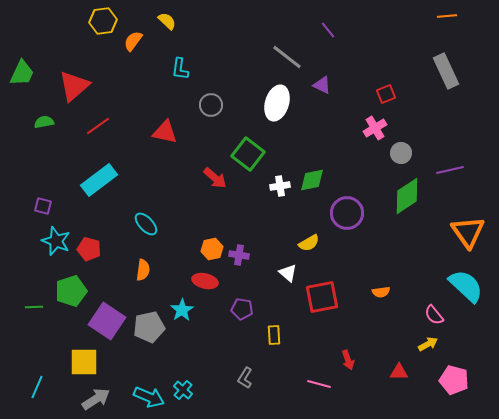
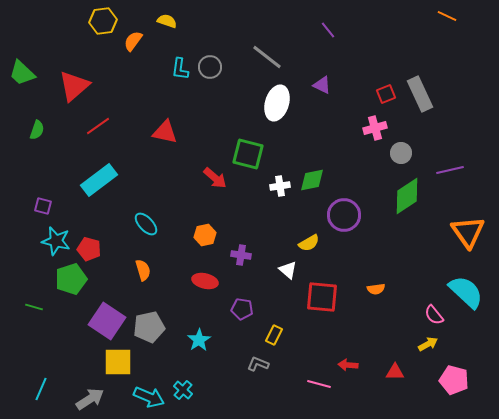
orange line at (447, 16): rotated 30 degrees clockwise
yellow semicircle at (167, 21): rotated 24 degrees counterclockwise
gray line at (287, 57): moved 20 px left
gray rectangle at (446, 71): moved 26 px left, 23 px down
green trapezoid at (22, 73): rotated 108 degrees clockwise
gray circle at (211, 105): moved 1 px left, 38 px up
green semicircle at (44, 122): moved 7 px left, 8 px down; rotated 120 degrees clockwise
pink cross at (375, 128): rotated 15 degrees clockwise
green square at (248, 154): rotated 24 degrees counterclockwise
purple circle at (347, 213): moved 3 px left, 2 px down
cyan star at (56, 241): rotated 8 degrees counterclockwise
orange hexagon at (212, 249): moved 7 px left, 14 px up
purple cross at (239, 255): moved 2 px right
orange semicircle at (143, 270): rotated 25 degrees counterclockwise
white triangle at (288, 273): moved 3 px up
cyan semicircle at (466, 286): moved 6 px down
green pentagon at (71, 291): moved 12 px up
orange semicircle at (381, 292): moved 5 px left, 3 px up
red square at (322, 297): rotated 16 degrees clockwise
green line at (34, 307): rotated 18 degrees clockwise
cyan star at (182, 310): moved 17 px right, 30 px down
yellow rectangle at (274, 335): rotated 30 degrees clockwise
red arrow at (348, 360): moved 5 px down; rotated 114 degrees clockwise
yellow square at (84, 362): moved 34 px right
red triangle at (399, 372): moved 4 px left
gray L-shape at (245, 378): moved 13 px right, 14 px up; rotated 80 degrees clockwise
cyan line at (37, 387): moved 4 px right, 2 px down
gray arrow at (96, 399): moved 6 px left
